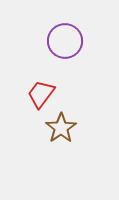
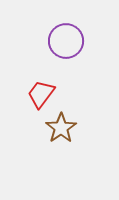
purple circle: moved 1 px right
